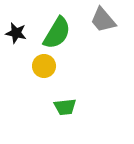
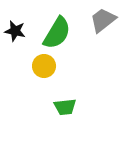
gray trapezoid: rotated 92 degrees clockwise
black star: moved 1 px left, 2 px up
